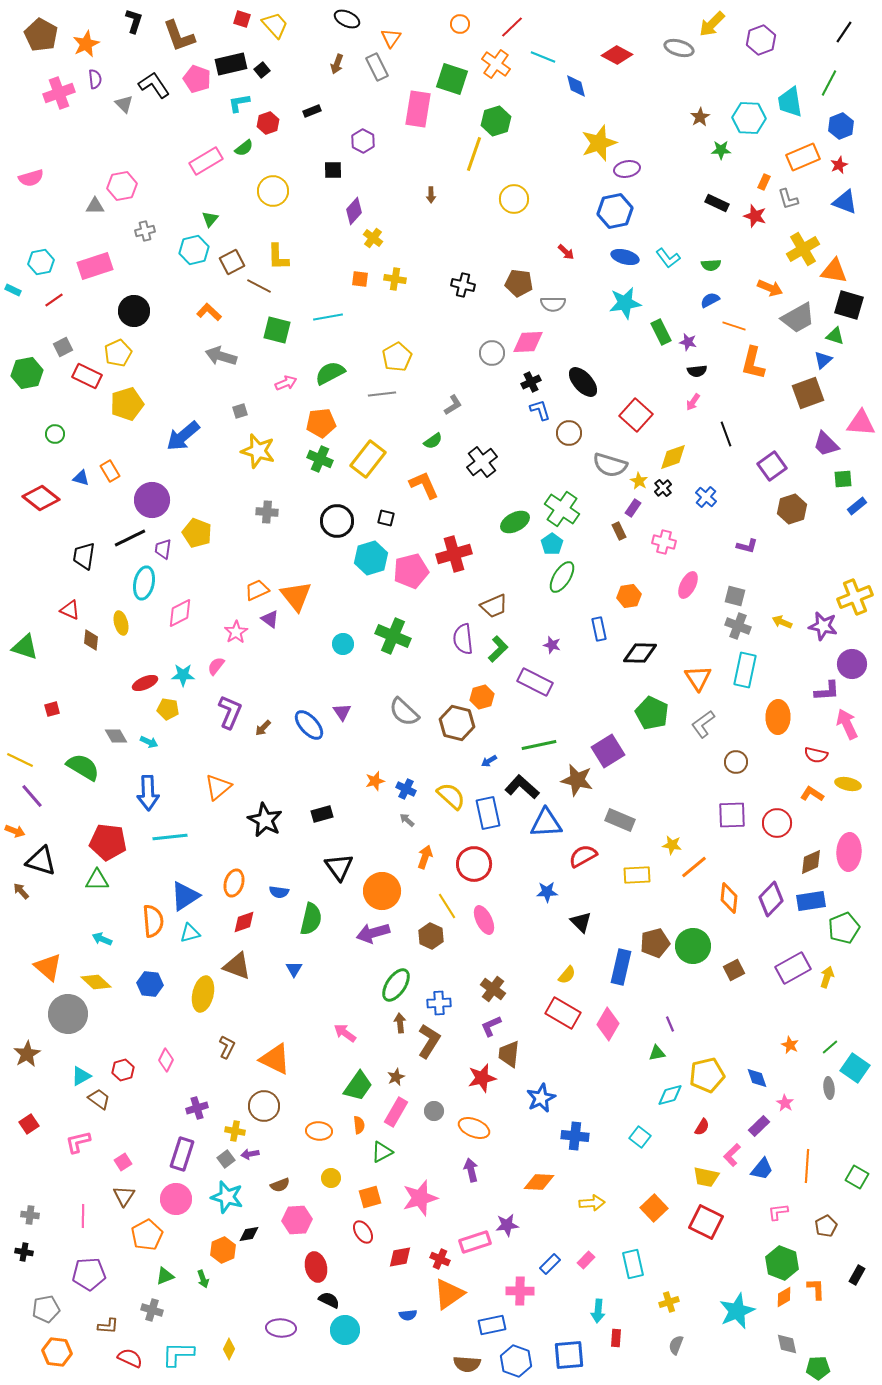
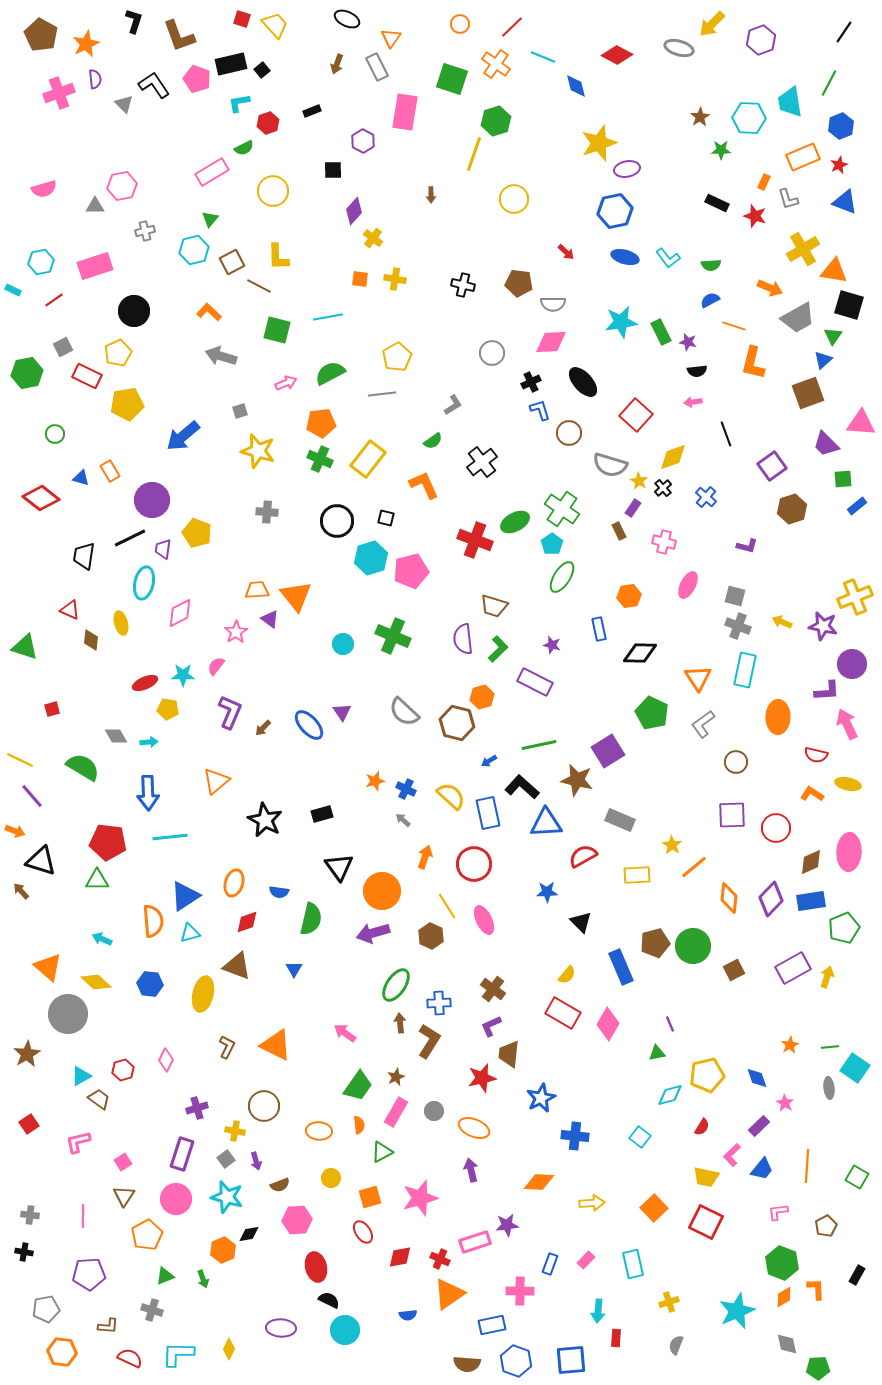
pink rectangle at (418, 109): moved 13 px left, 3 px down
green semicircle at (244, 148): rotated 12 degrees clockwise
pink rectangle at (206, 161): moved 6 px right, 11 px down
pink semicircle at (31, 178): moved 13 px right, 11 px down
cyan star at (625, 303): moved 4 px left, 19 px down
green triangle at (835, 336): moved 2 px left; rotated 48 degrees clockwise
pink diamond at (528, 342): moved 23 px right
pink arrow at (693, 402): rotated 48 degrees clockwise
yellow pentagon at (127, 404): rotated 8 degrees clockwise
red cross at (454, 554): moved 21 px right, 14 px up; rotated 36 degrees clockwise
orange trapezoid at (257, 590): rotated 20 degrees clockwise
brown trapezoid at (494, 606): rotated 40 degrees clockwise
cyan arrow at (149, 742): rotated 30 degrees counterclockwise
orange triangle at (218, 787): moved 2 px left, 6 px up
gray arrow at (407, 820): moved 4 px left
red circle at (777, 823): moved 1 px left, 5 px down
yellow star at (672, 845): rotated 24 degrees clockwise
red diamond at (244, 922): moved 3 px right
blue rectangle at (621, 967): rotated 36 degrees counterclockwise
orange star at (790, 1045): rotated 18 degrees clockwise
green line at (830, 1047): rotated 36 degrees clockwise
orange triangle at (275, 1059): moved 1 px right, 14 px up
purple arrow at (250, 1154): moved 6 px right, 7 px down; rotated 96 degrees counterclockwise
blue rectangle at (550, 1264): rotated 25 degrees counterclockwise
orange hexagon at (57, 1352): moved 5 px right
blue square at (569, 1355): moved 2 px right, 5 px down
